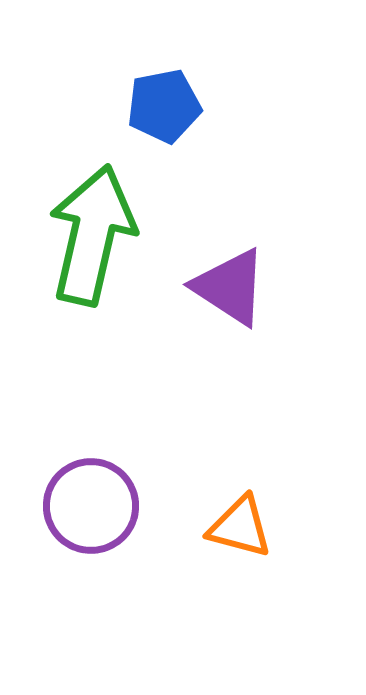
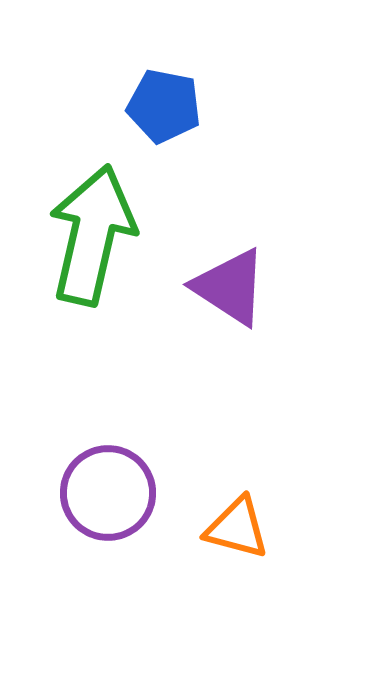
blue pentagon: rotated 22 degrees clockwise
purple circle: moved 17 px right, 13 px up
orange triangle: moved 3 px left, 1 px down
